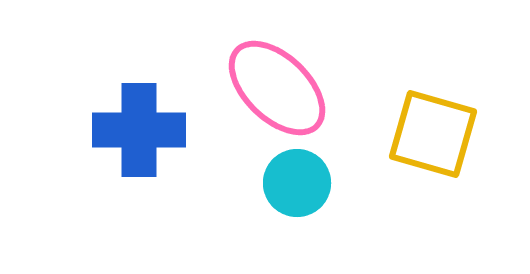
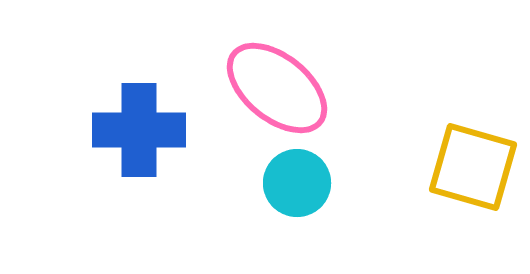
pink ellipse: rotated 5 degrees counterclockwise
yellow square: moved 40 px right, 33 px down
